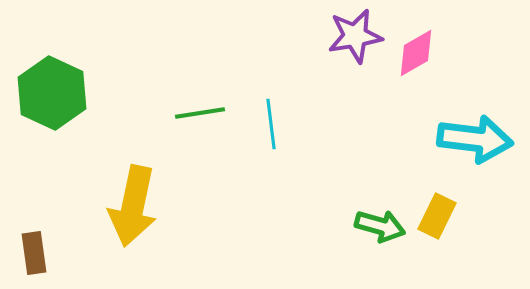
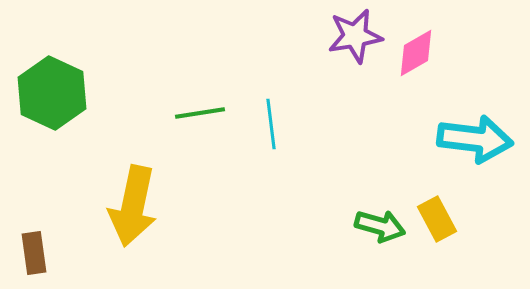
yellow rectangle: moved 3 px down; rotated 54 degrees counterclockwise
